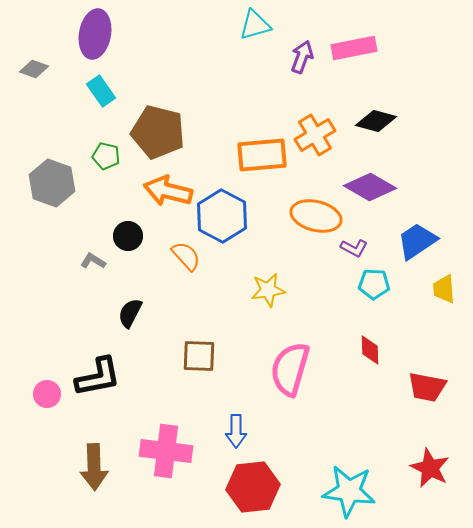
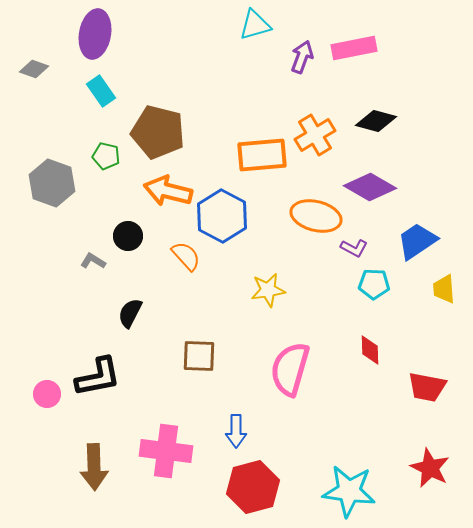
red hexagon: rotated 9 degrees counterclockwise
